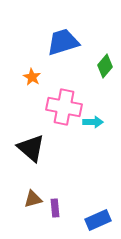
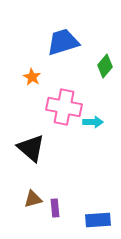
blue rectangle: rotated 20 degrees clockwise
